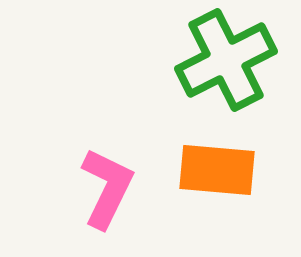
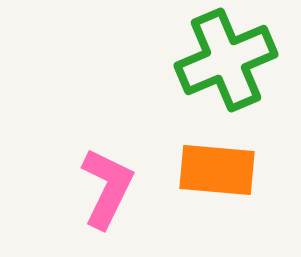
green cross: rotated 4 degrees clockwise
